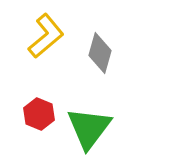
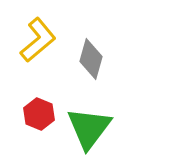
yellow L-shape: moved 8 px left, 4 px down
gray diamond: moved 9 px left, 6 px down
